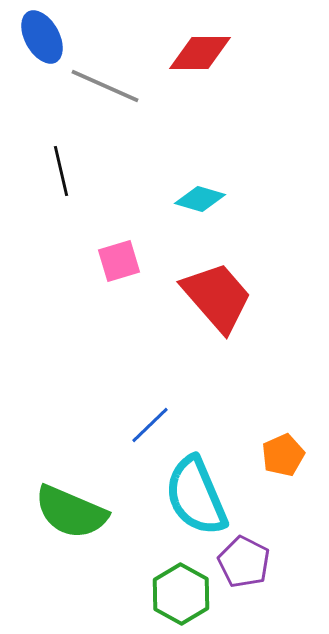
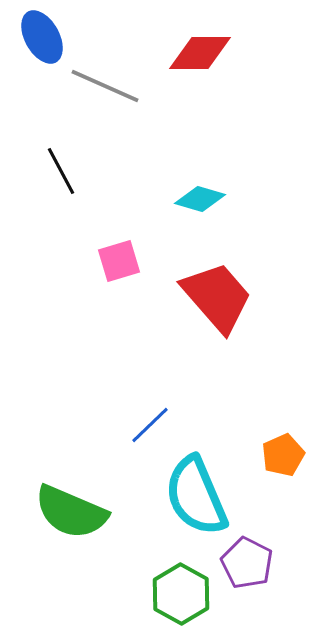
black line: rotated 15 degrees counterclockwise
purple pentagon: moved 3 px right, 1 px down
